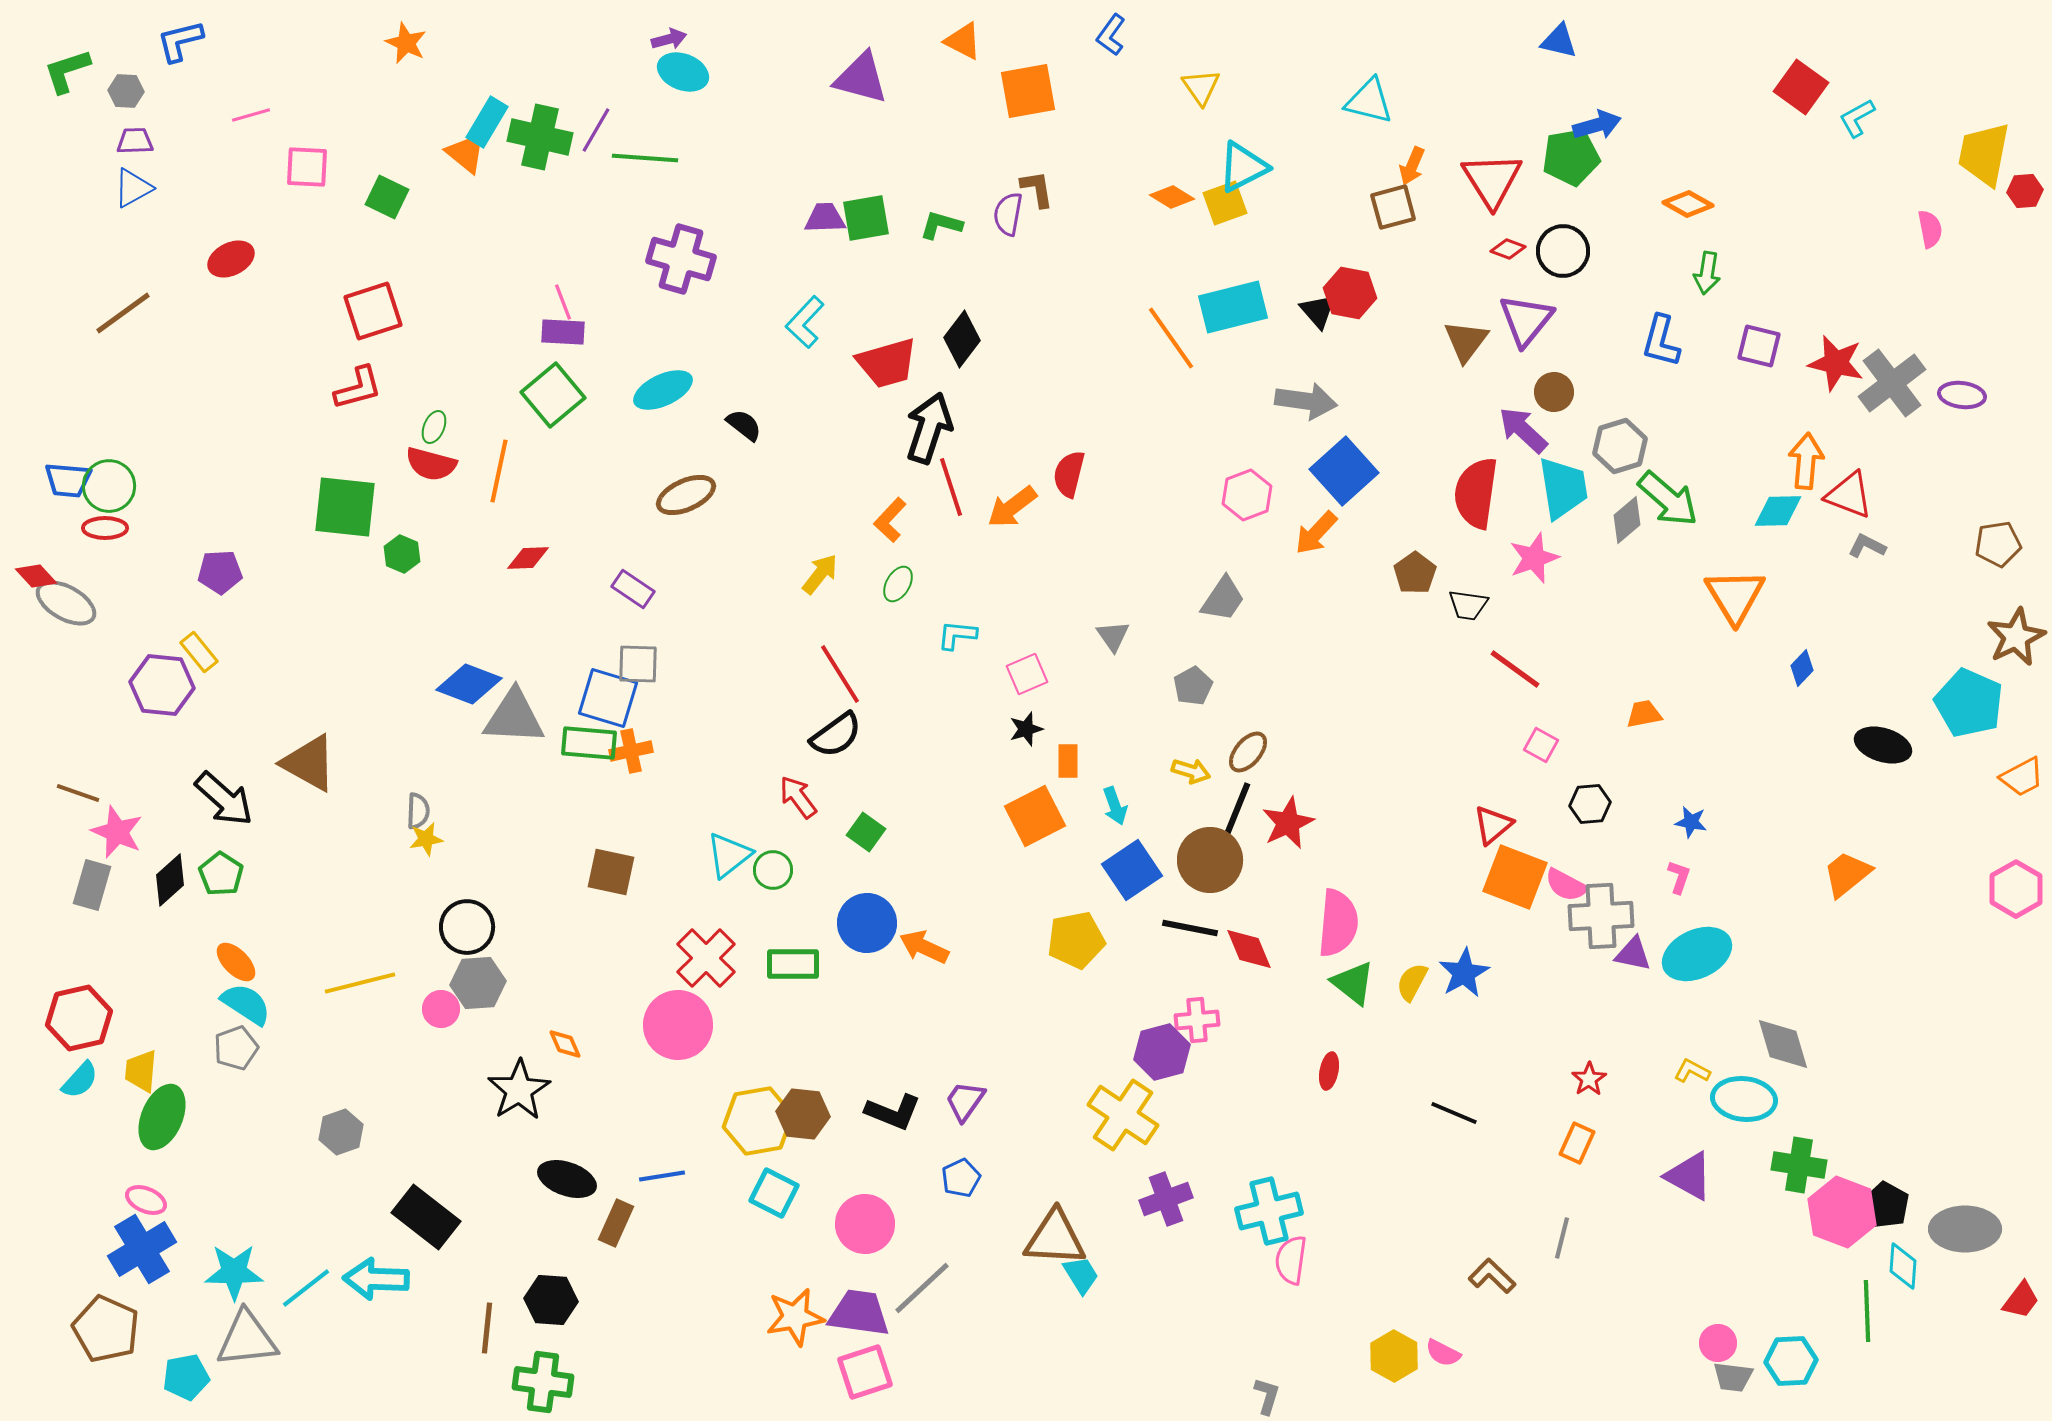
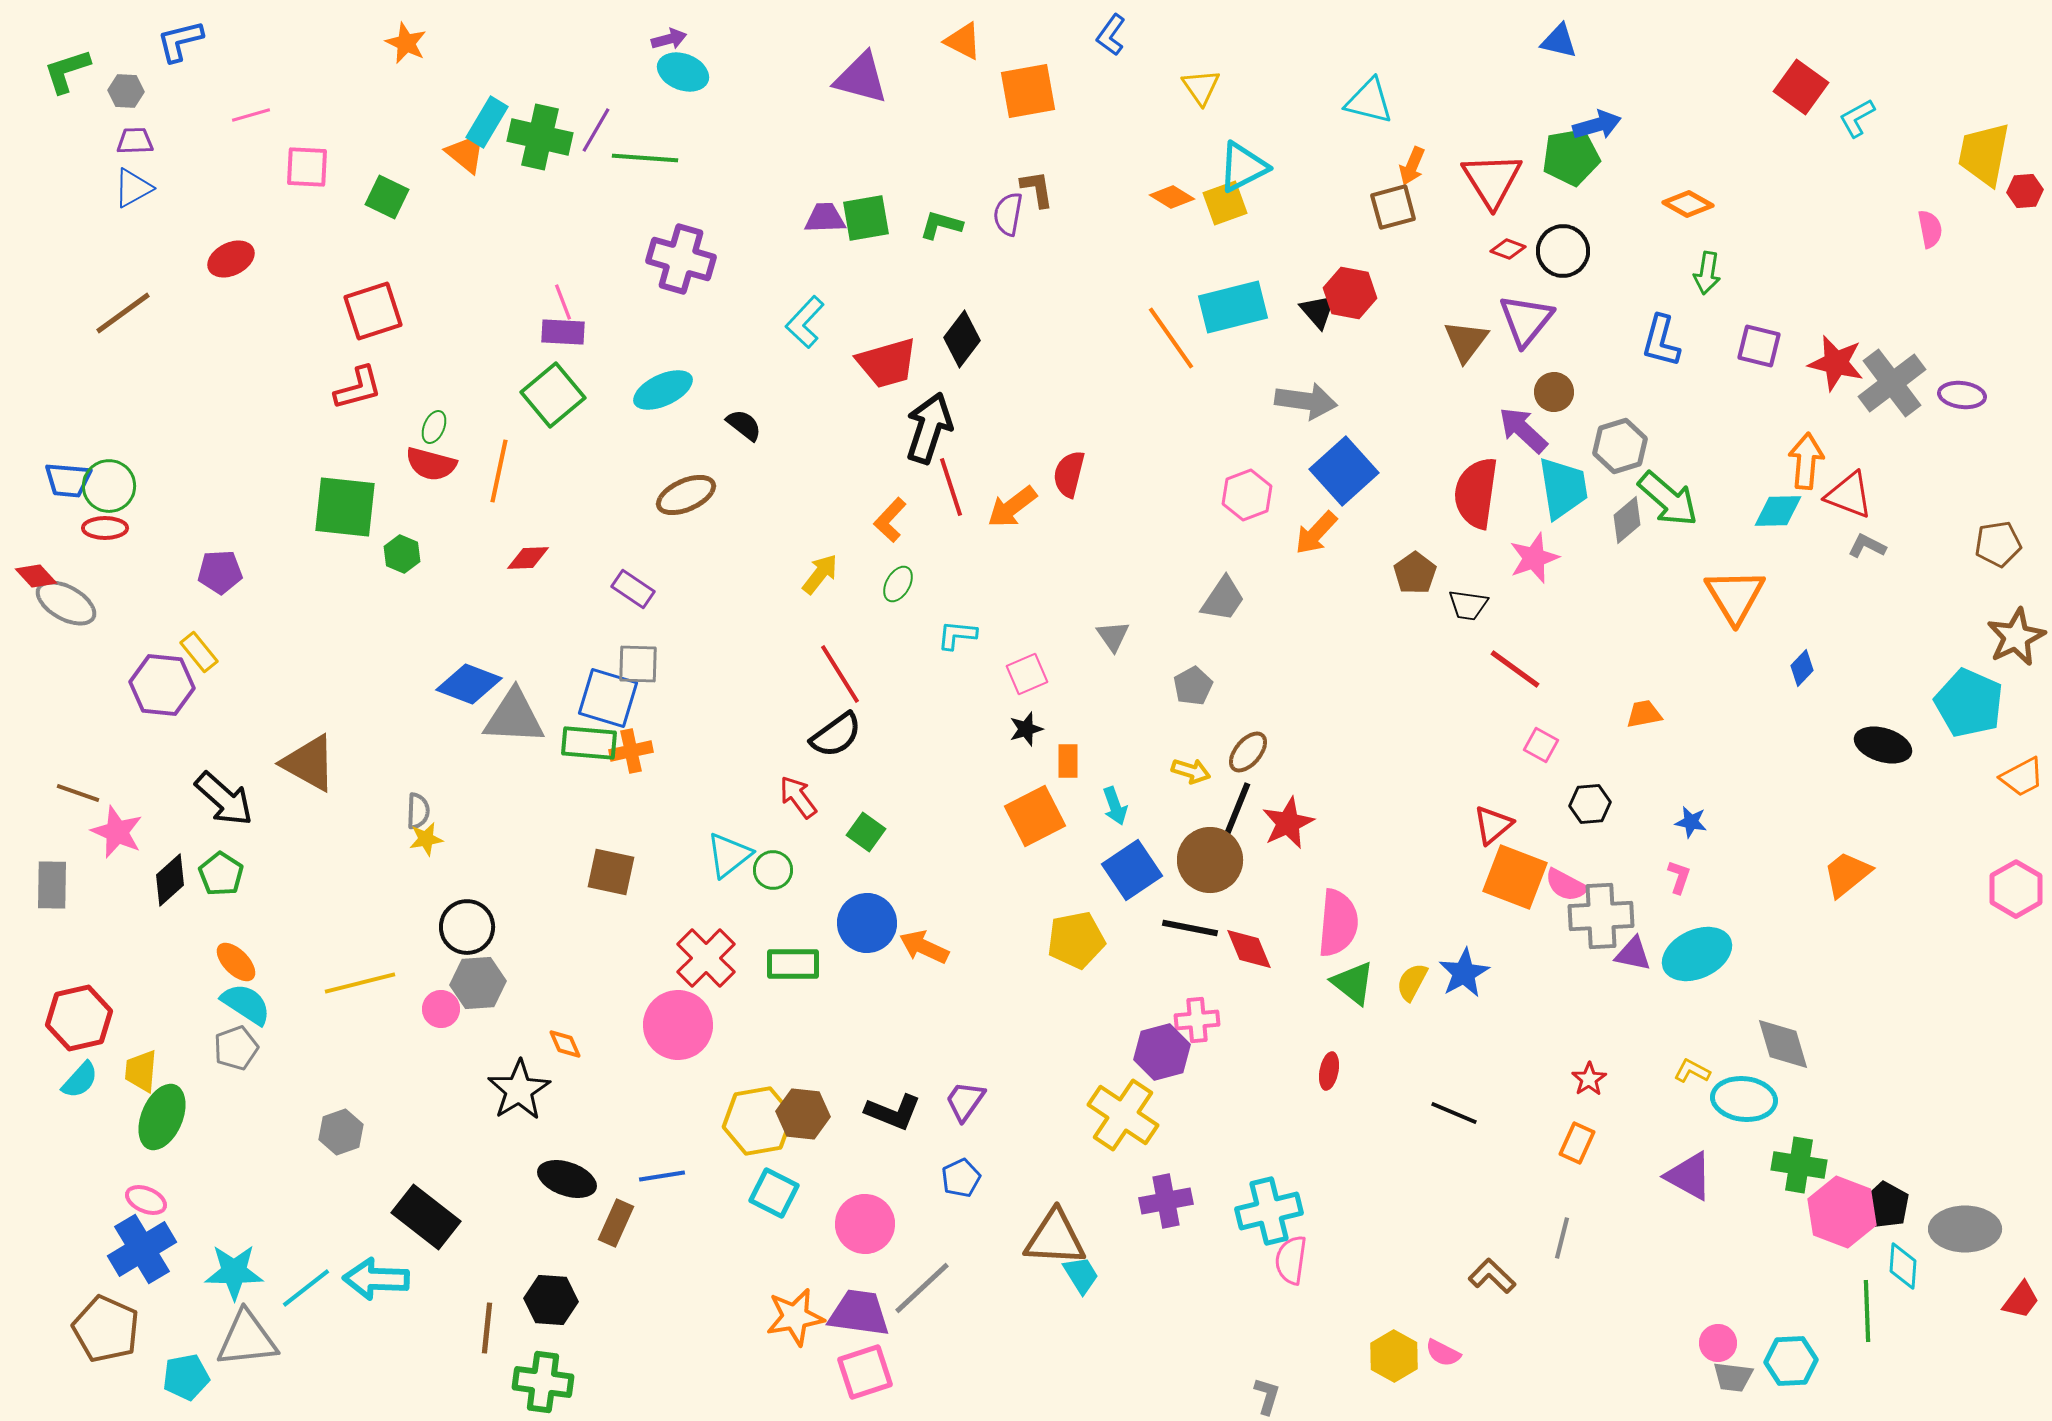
gray rectangle at (92, 885): moved 40 px left; rotated 15 degrees counterclockwise
purple cross at (1166, 1199): moved 2 px down; rotated 9 degrees clockwise
